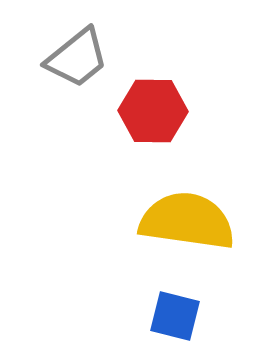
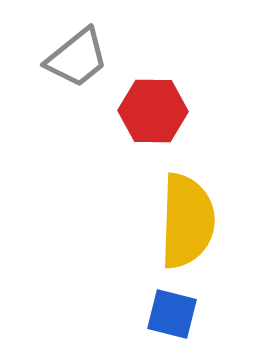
yellow semicircle: rotated 84 degrees clockwise
blue square: moved 3 px left, 2 px up
